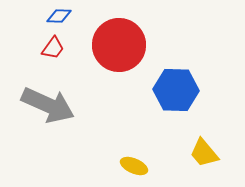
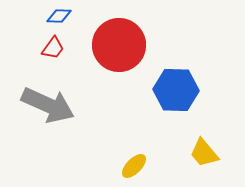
yellow ellipse: rotated 68 degrees counterclockwise
